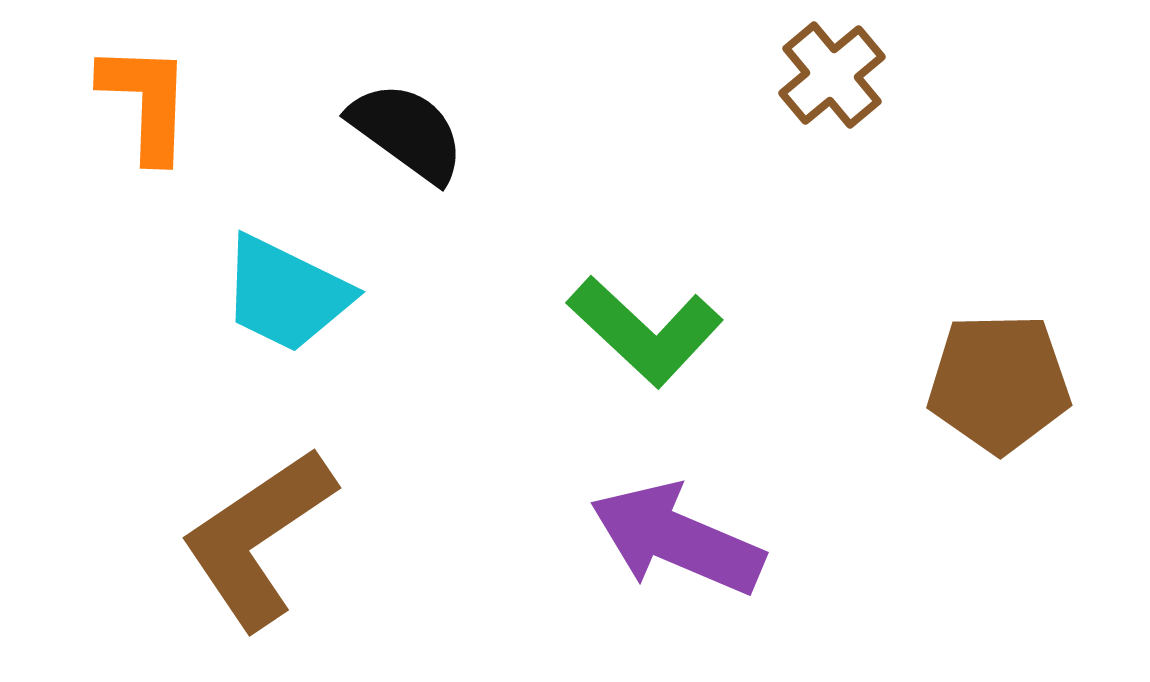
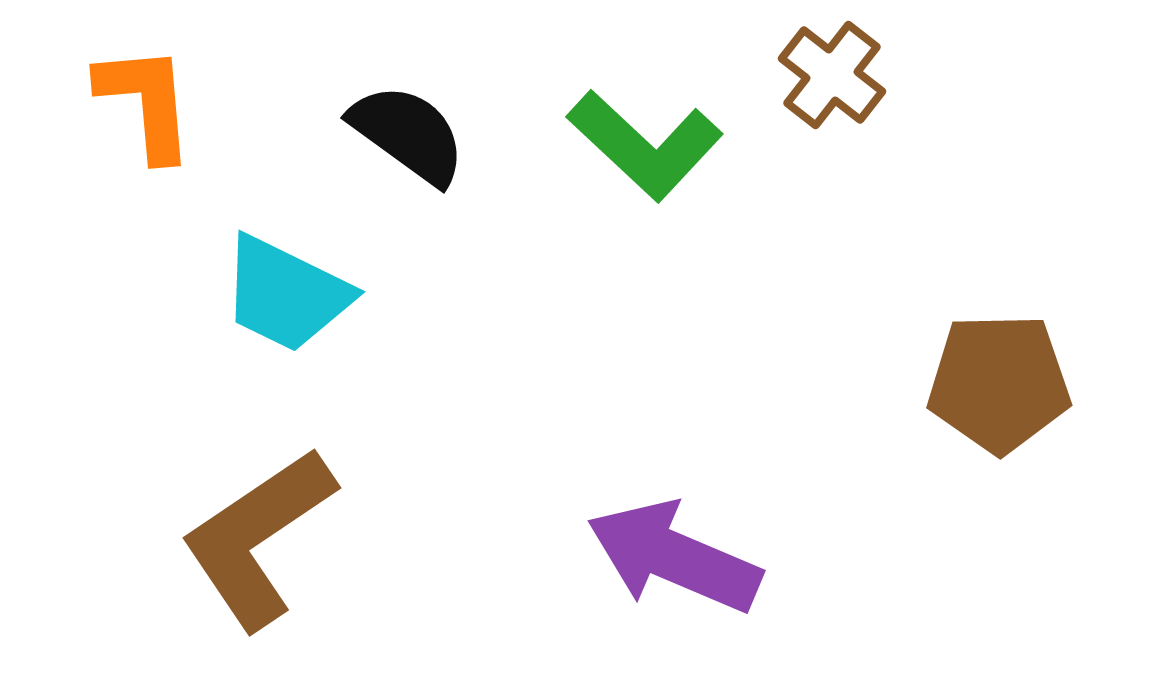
brown cross: rotated 12 degrees counterclockwise
orange L-shape: rotated 7 degrees counterclockwise
black semicircle: moved 1 px right, 2 px down
green L-shape: moved 186 px up
purple arrow: moved 3 px left, 18 px down
